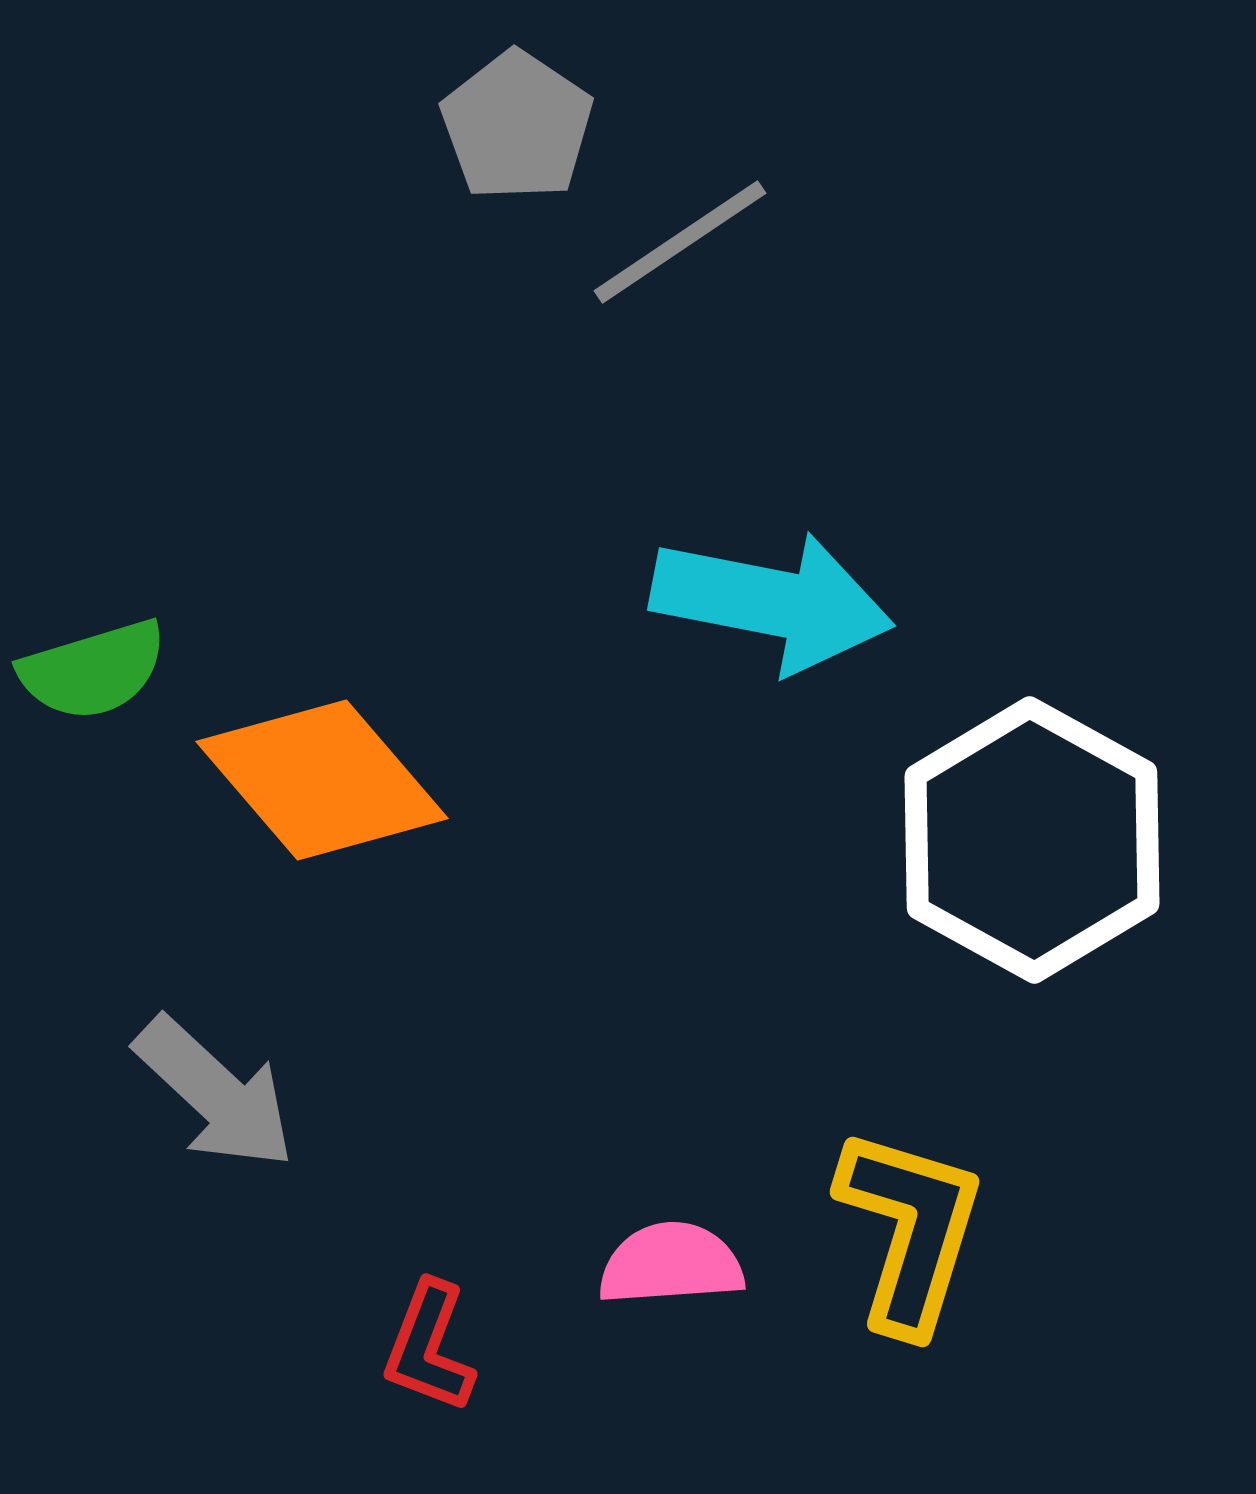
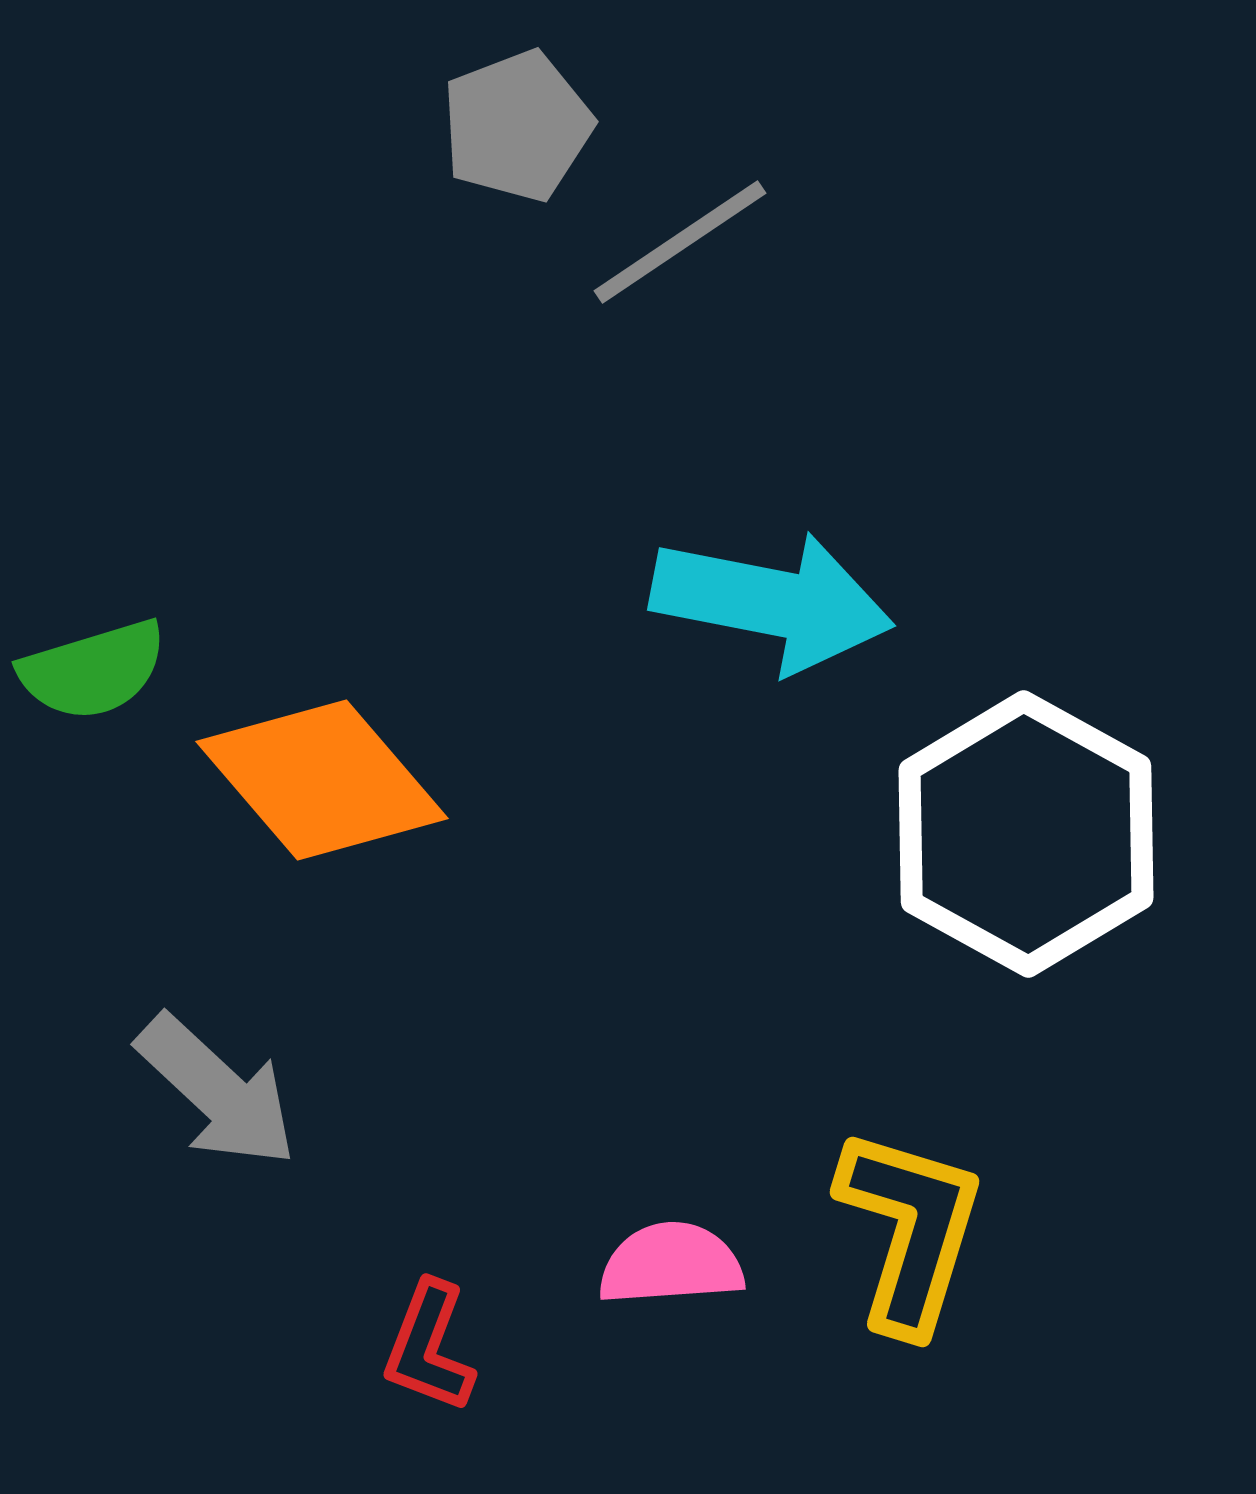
gray pentagon: rotated 17 degrees clockwise
white hexagon: moved 6 px left, 6 px up
gray arrow: moved 2 px right, 2 px up
